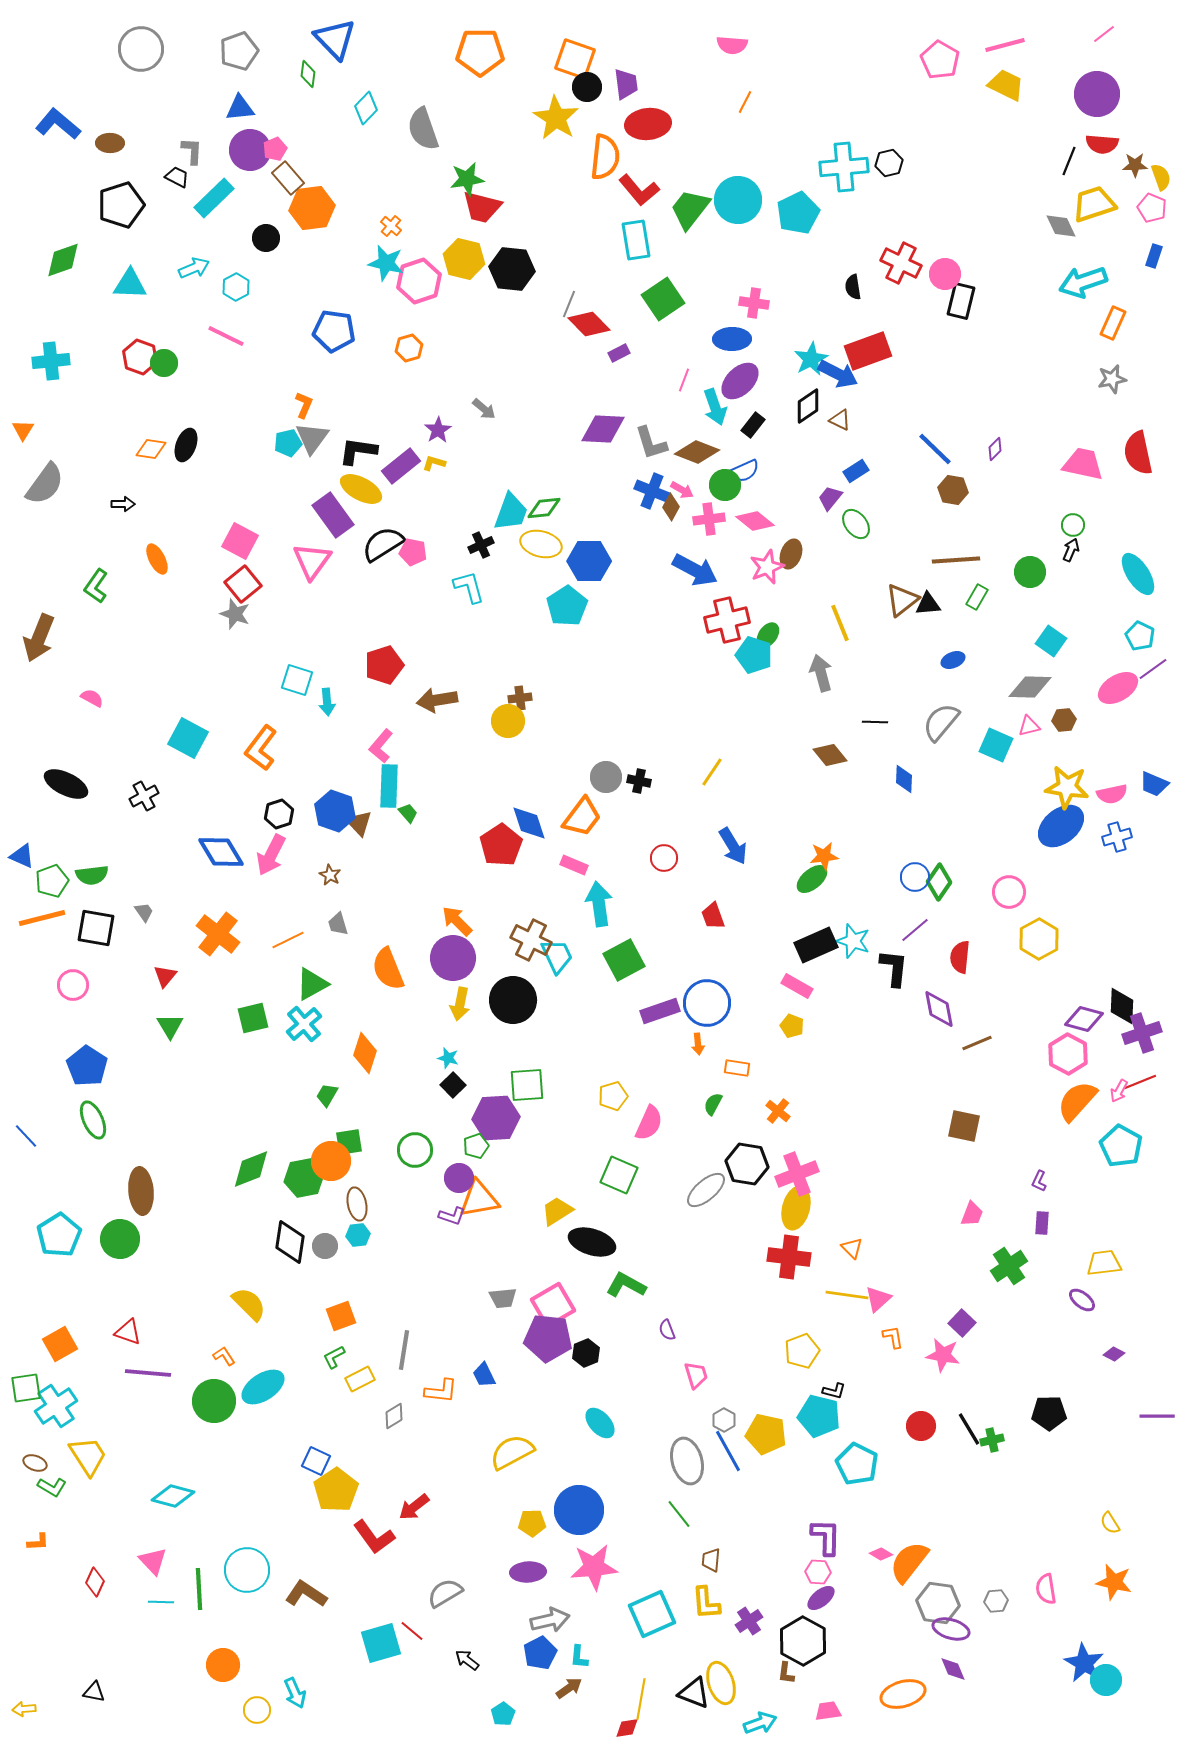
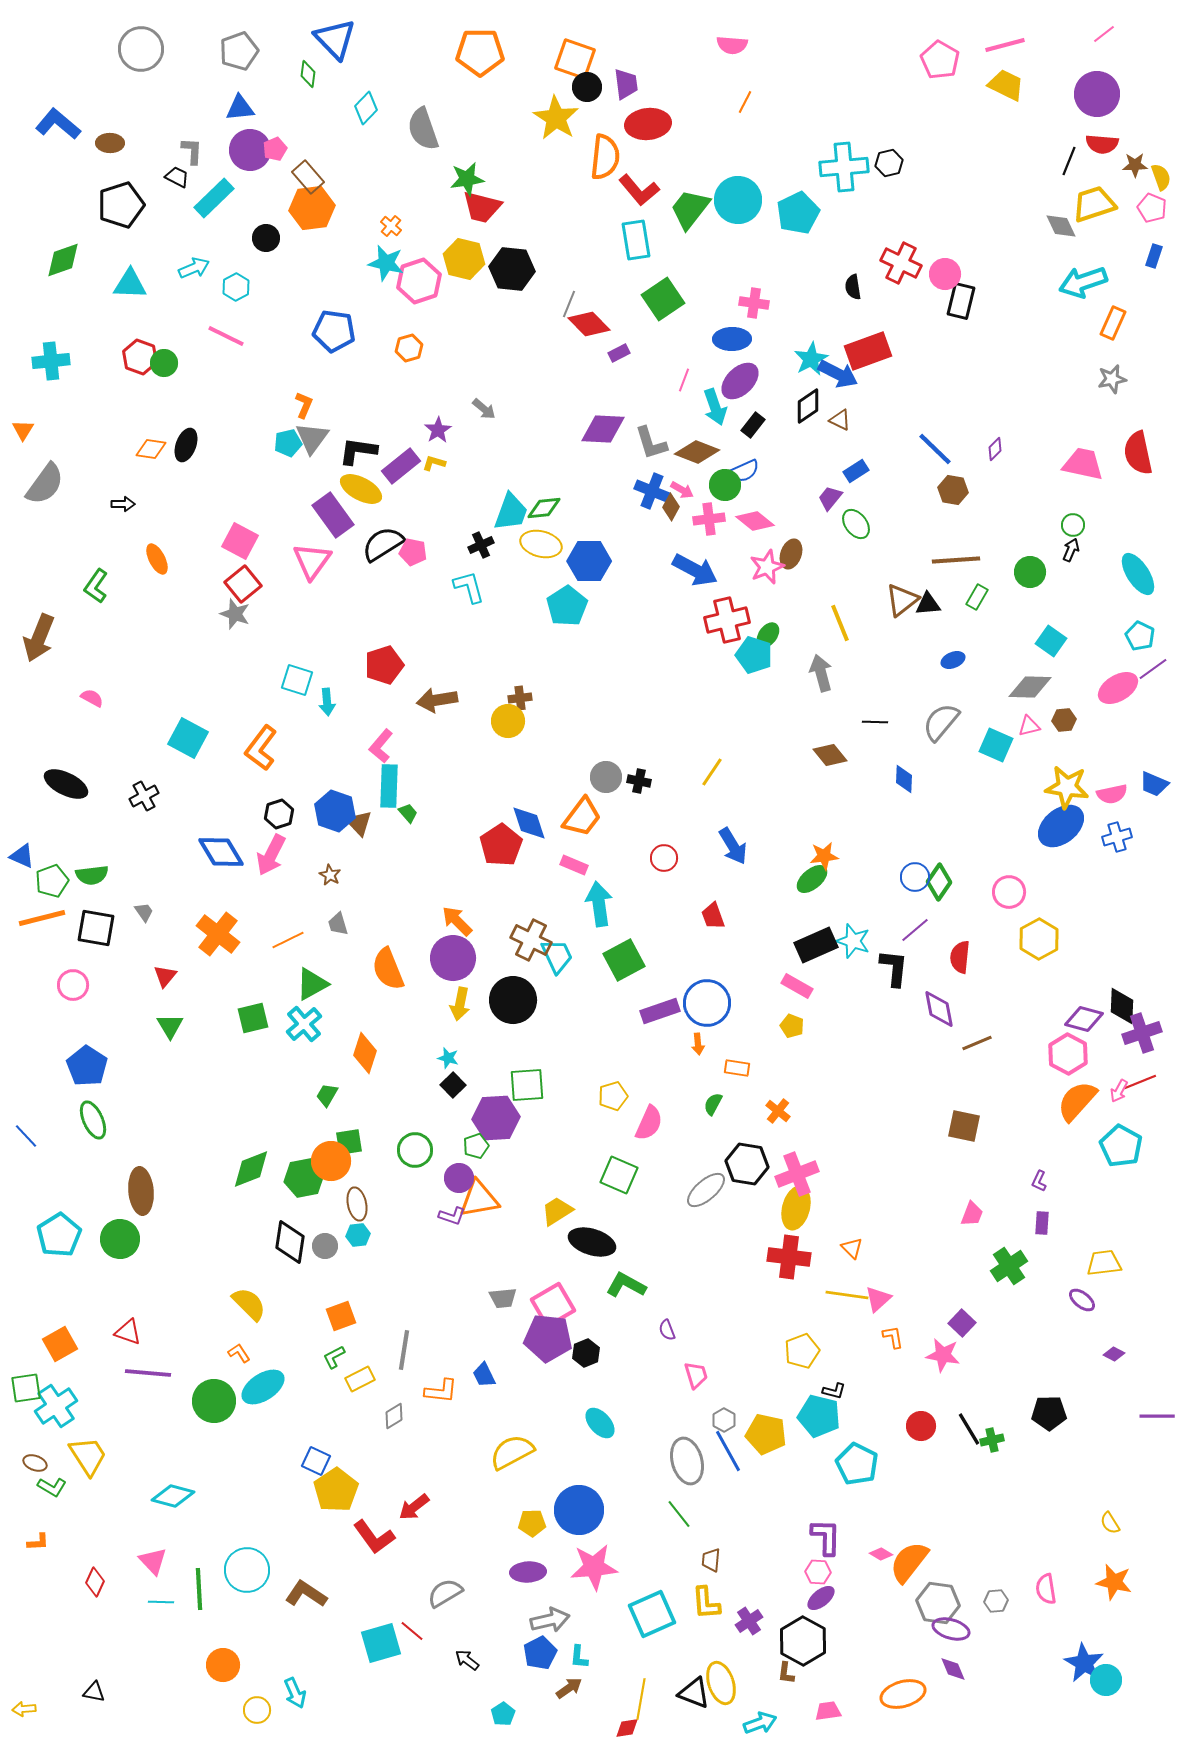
brown rectangle at (288, 178): moved 20 px right, 1 px up
orange L-shape at (224, 1356): moved 15 px right, 3 px up
